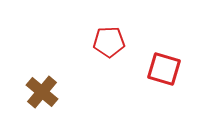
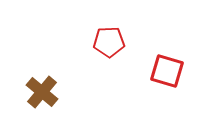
red square: moved 3 px right, 2 px down
